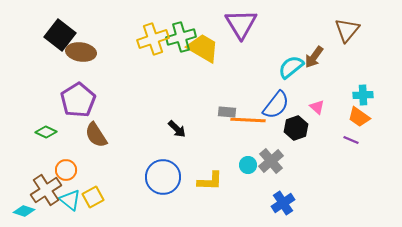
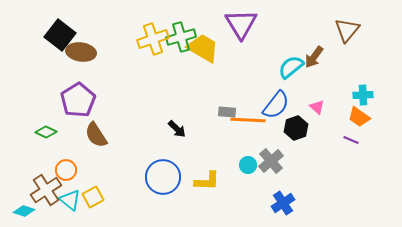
yellow L-shape: moved 3 px left
